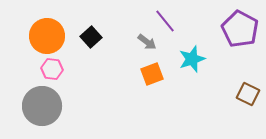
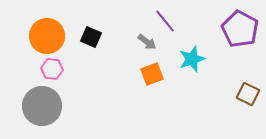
black square: rotated 25 degrees counterclockwise
